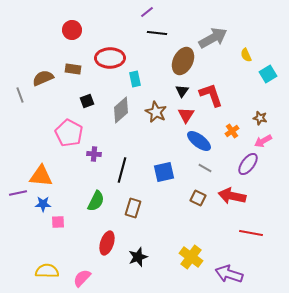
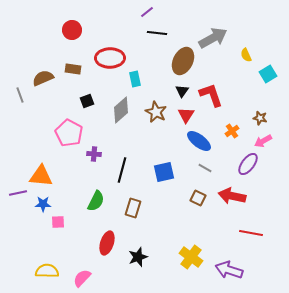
purple arrow at (229, 274): moved 4 px up
